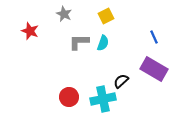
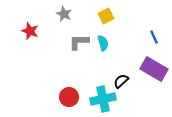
cyan semicircle: rotated 35 degrees counterclockwise
